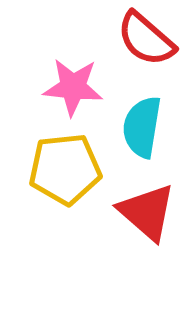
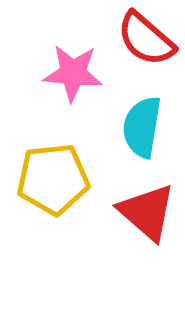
pink star: moved 14 px up
yellow pentagon: moved 12 px left, 10 px down
